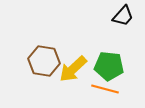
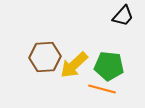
brown hexagon: moved 1 px right, 4 px up; rotated 12 degrees counterclockwise
yellow arrow: moved 1 px right, 4 px up
orange line: moved 3 px left
